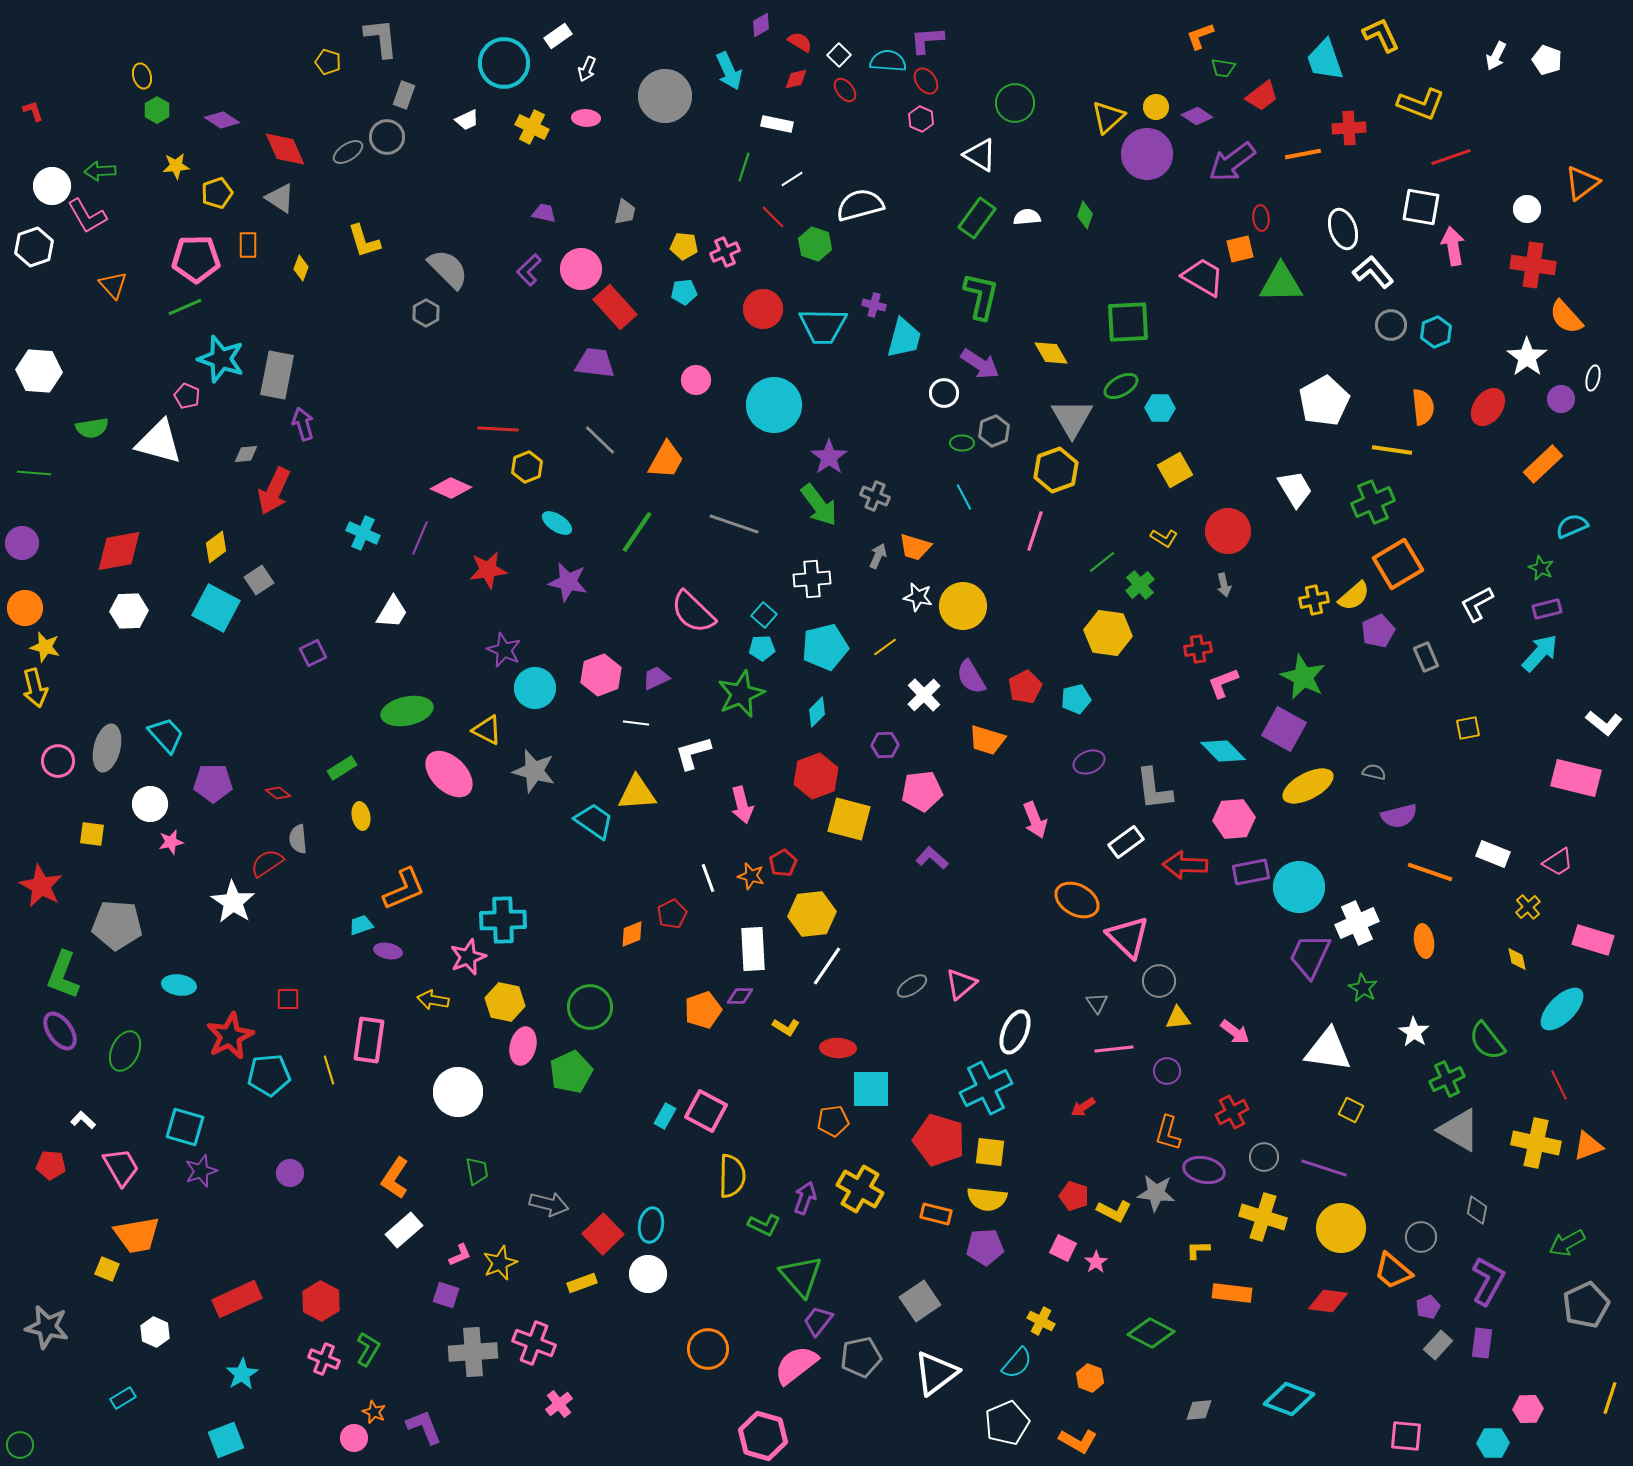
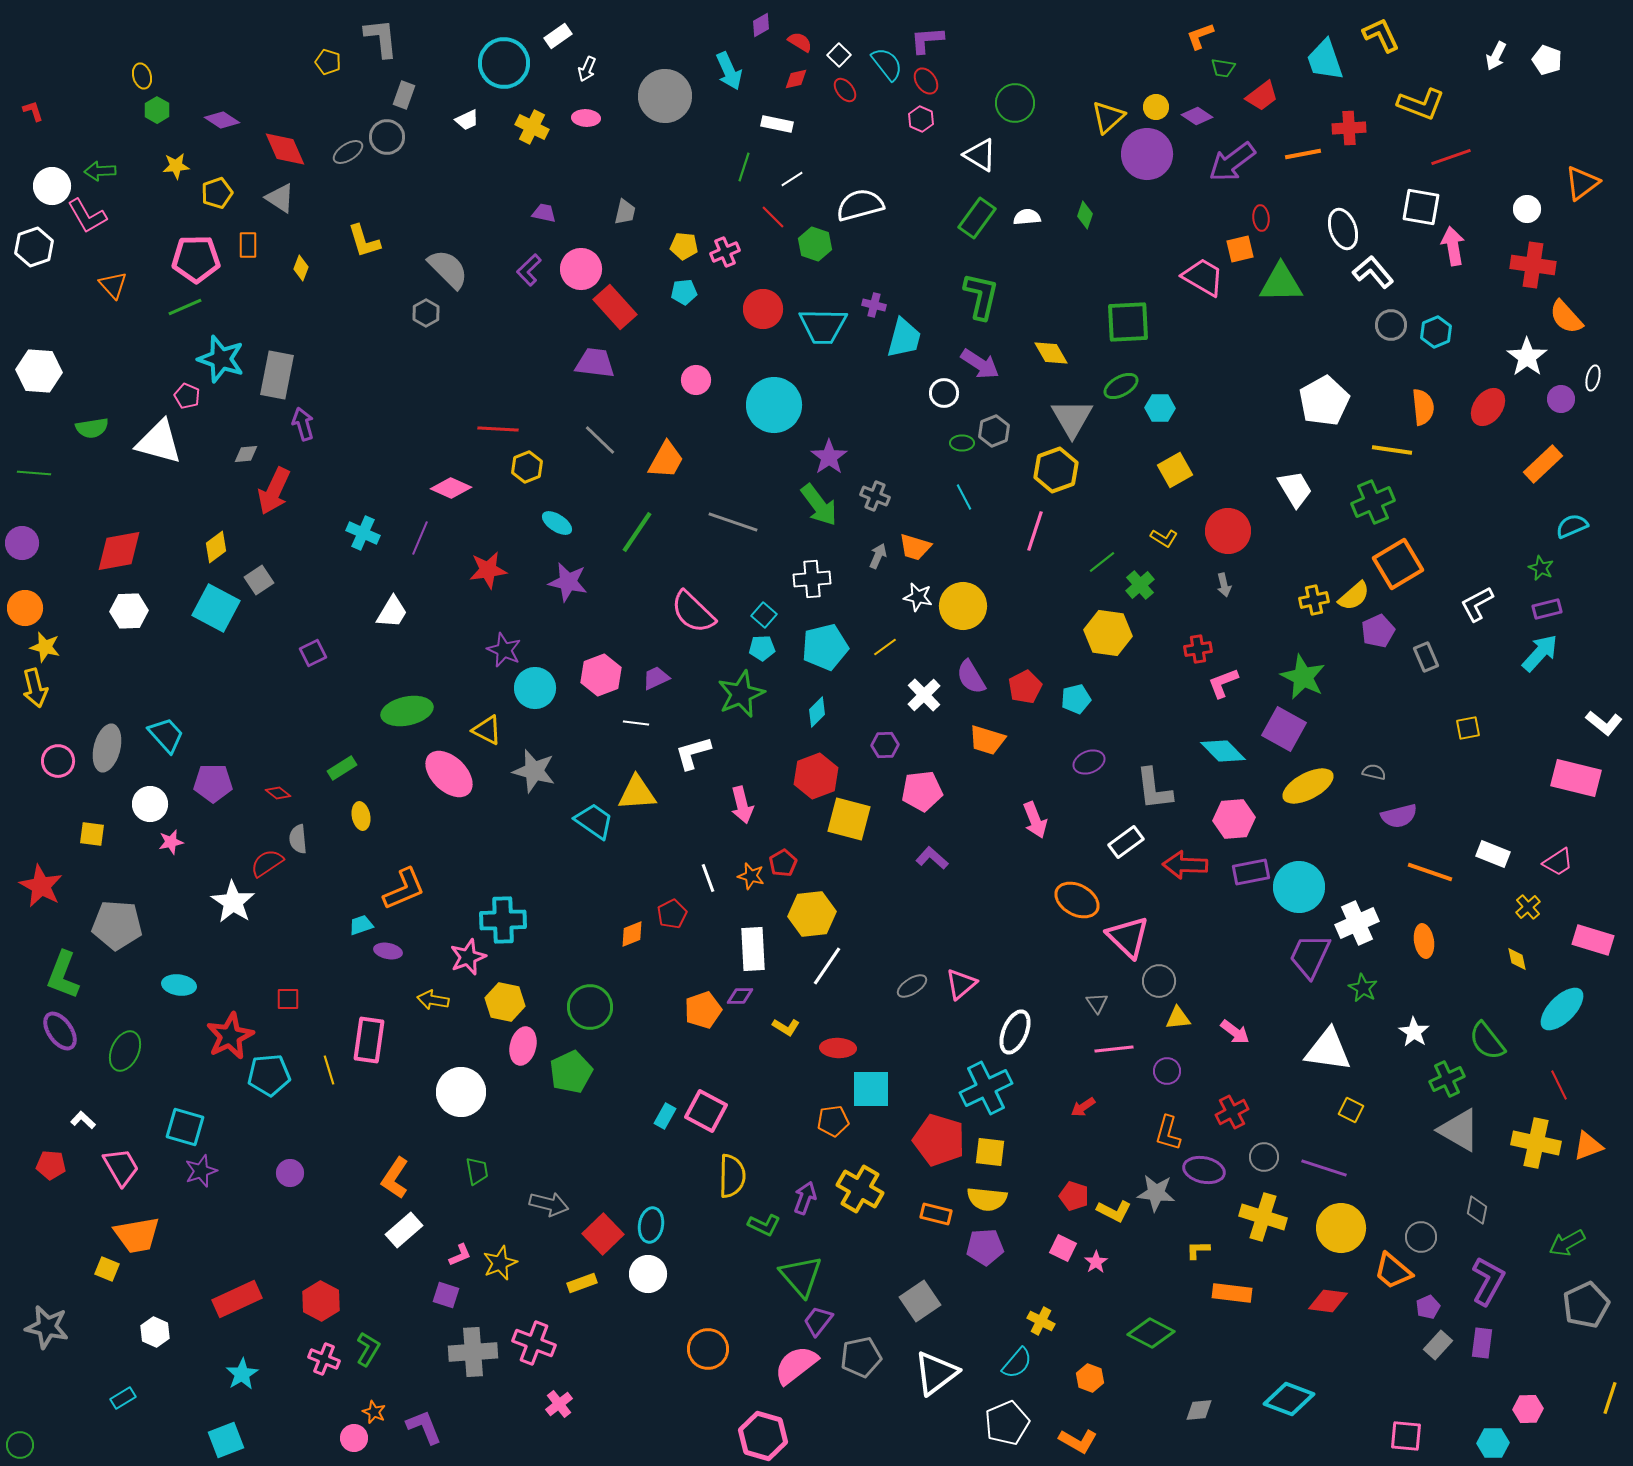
cyan semicircle at (888, 61): moved 1 px left, 3 px down; rotated 48 degrees clockwise
gray line at (734, 524): moved 1 px left, 2 px up
white circle at (458, 1092): moved 3 px right
